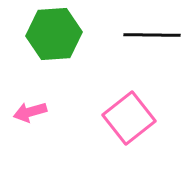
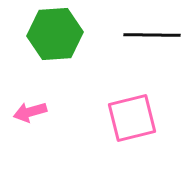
green hexagon: moved 1 px right
pink square: moved 3 px right; rotated 24 degrees clockwise
